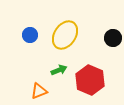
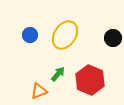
green arrow: moved 1 px left, 4 px down; rotated 28 degrees counterclockwise
